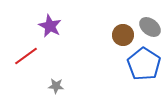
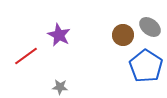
purple star: moved 9 px right, 9 px down
blue pentagon: moved 2 px right, 2 px down
gray star: moved 4 px right, 1 px down
